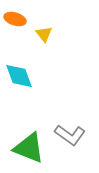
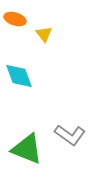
green triangle: moved 2 px left, 1 px down
